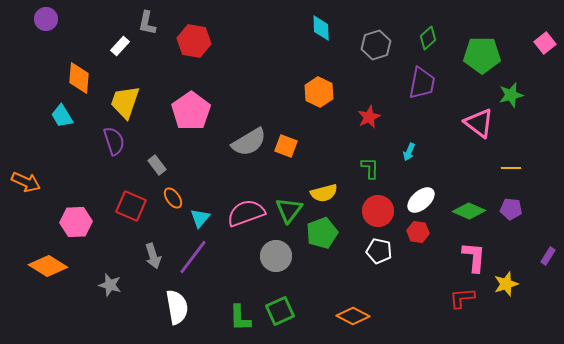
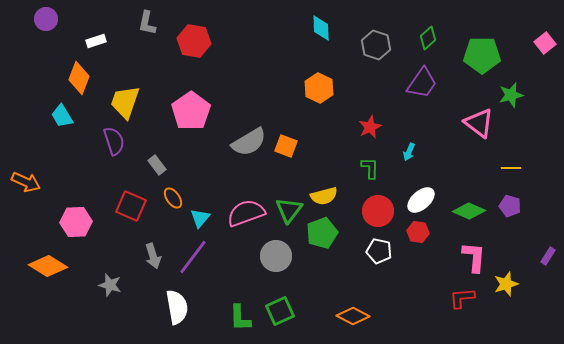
gray hexagon at (376, 45): rotated 24 degrees counterclockwise
white rectangle at (120, 46): moved 24 px left, 5 px up; rotated 30 degrees clockwise
orange diamond at (79, 78): rotated 16 degrees clockwise
purple trapezoid at (422, 83): rotated 24 degrees clockwise
orange hexagon at (319, 92): moved 4 px up
red star at (369, 117): moved 1 px right, 10 px down
yellow semicircle at (324, 193): moved 3 px down
purple pentagon at (511, 209): moved 1 px left, 3 px up; rotated 10 degrees clockwise
